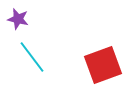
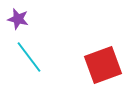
cyan line: moved 3 px left
